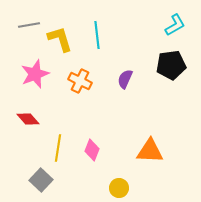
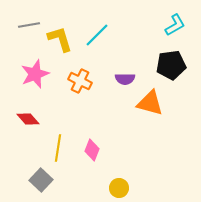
cyan line: rotated 52 degrees clockwise
purple semicircle: rotated 114 degrees counterclockwise
orange triangle: moved 48 px up; rotated 12 degrees clockwise
